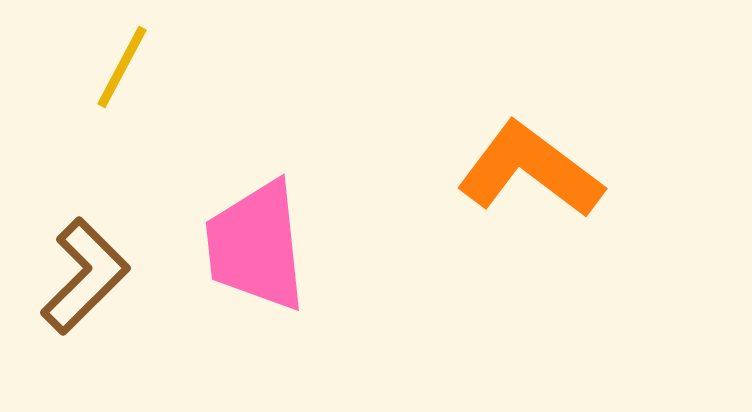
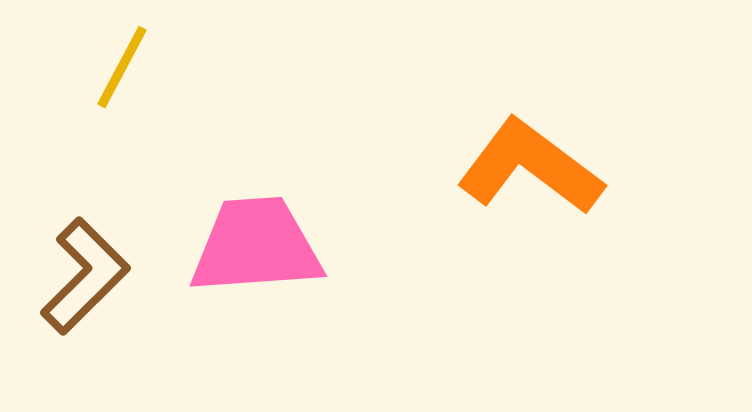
orange L-shape: moved 3 px up
pink trapezoid: rotated 92 degrees clockwise
